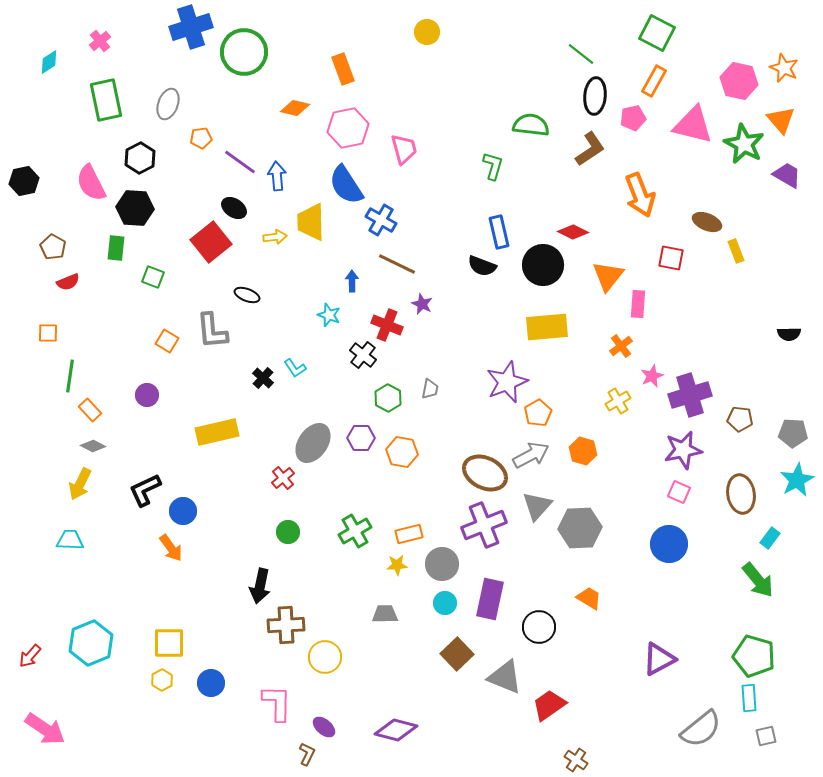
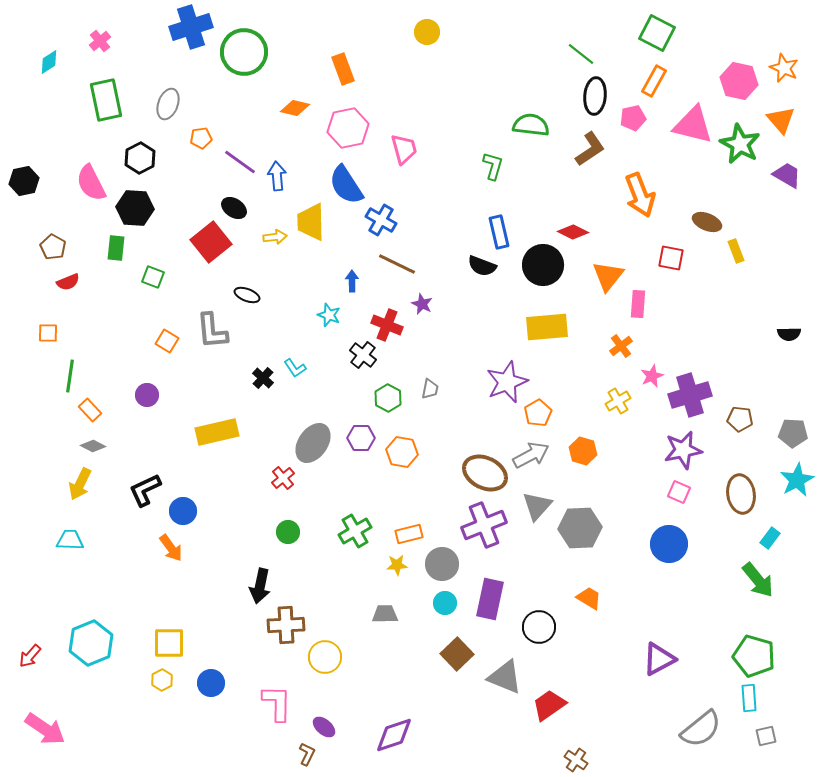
green star at (744, 144): moved 4 px left
purple diamond at (396, 730): moved 2 px left, 5 px down; rotated 33 degrees counterclockwise
